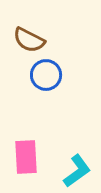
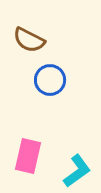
blue circle: moved 4 px right, 5 px down
pink rectangle: moved 2 px right, 1 px up; rotated 16 degrees clockwise
